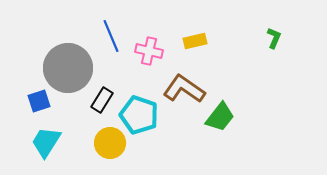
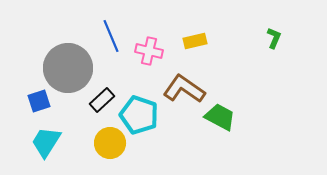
black rectangle: rotated 15 degrees clockwise
green trapezoid: rotated 100 degrees counterclockwise
